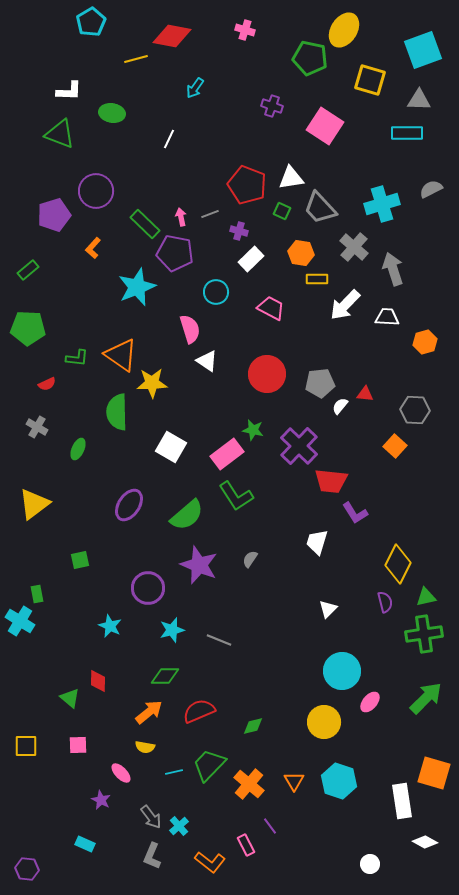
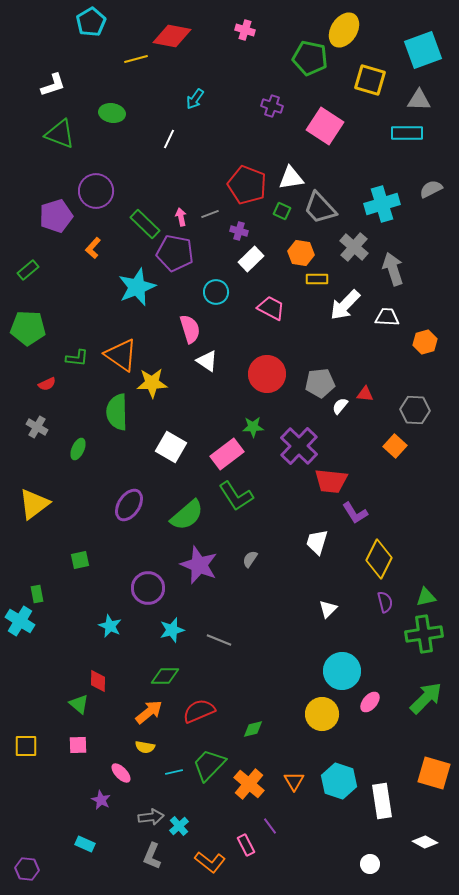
cyan arrow at (195, 88): moved 11 px down
white L-shape at (69, 91): moved 16 px left, 6 px up; rotated 20 degrees counterclockwise
purple pentagon at (54, 215): moved 2 px right, 1 px down
green star at (253, 430): moved 3 px up; rotated 15 degrees counterclockwise
yellow diamond at (398, 564): moved 19 px left, 5 px up
green triangle at (70, 698): moved 9 px right, 6 px down
yellow circle at (324, 722): moved 2 px left, 8 px up
green diamond at (253, 726): moved 3 px down
white rectangle at (402, 801): moved 20 px left
gray arrow at (151, 817): rotated 60 degrees counterclockwise
